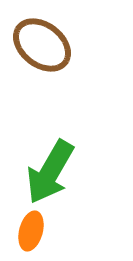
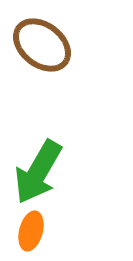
green arrow: moved 12 px left
